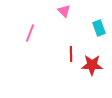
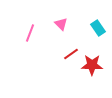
pink triangle: moved 3 px left, 13 px down
cyan rectangle: moved 1 px left; rotated 14 degrees counterclockwise
red line: rotated 56 degrees clockwise
